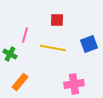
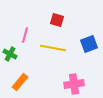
red square: rotated 16 degrees clockwise
